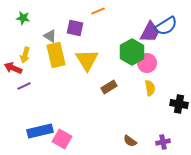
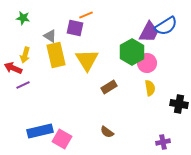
orange line: moved 12 px left, 4 px down
purple trapezoid: moved 1 px left
purple line: moved 1 px left, 1 px up
brown semicircle: moved 23 px left, 9 px up
